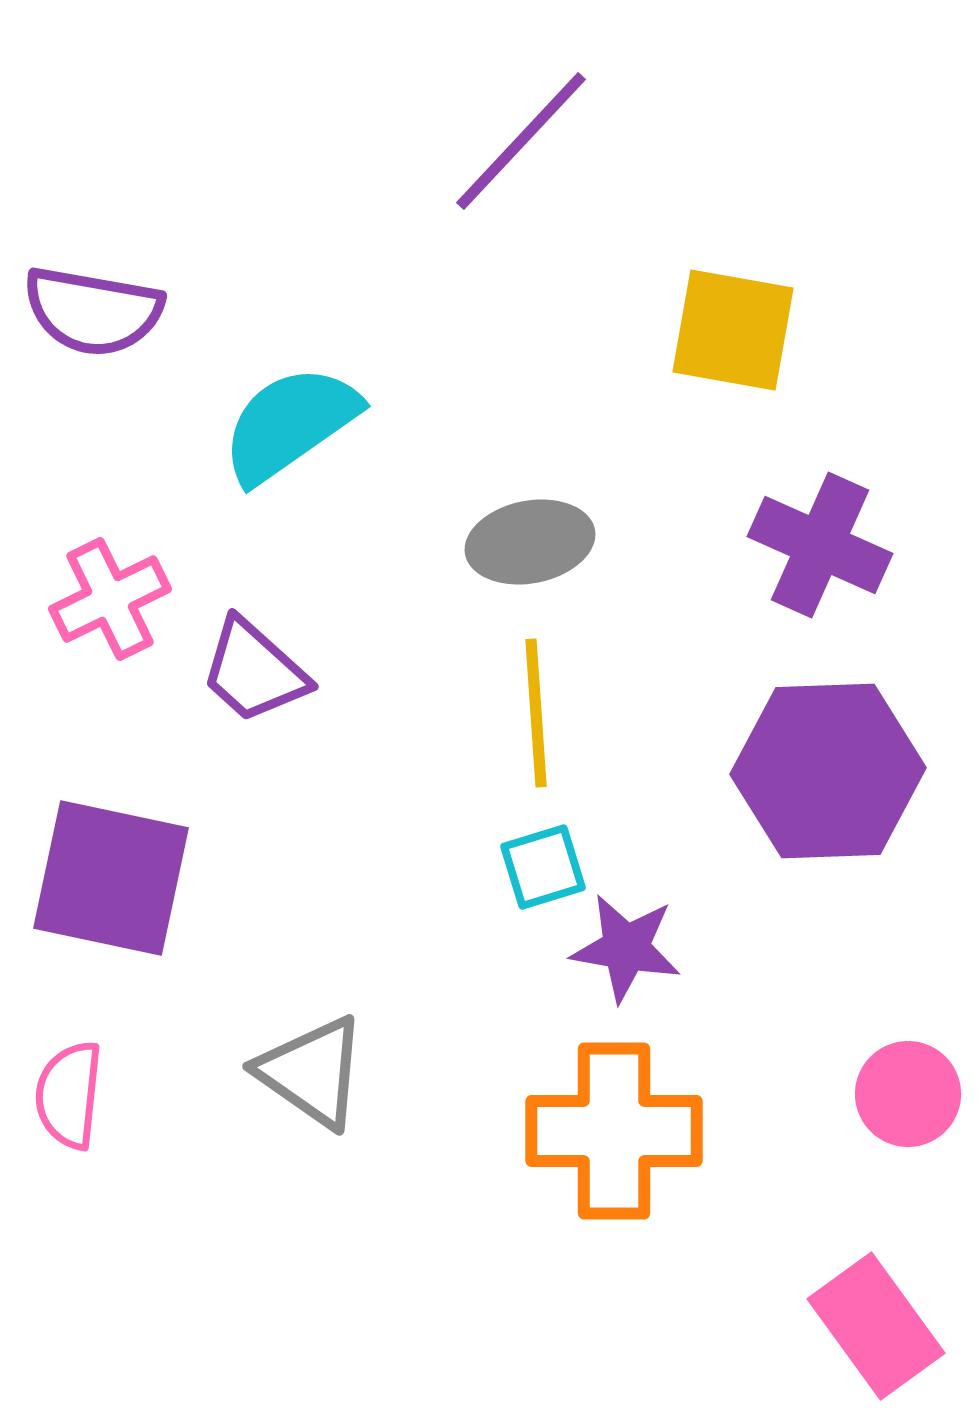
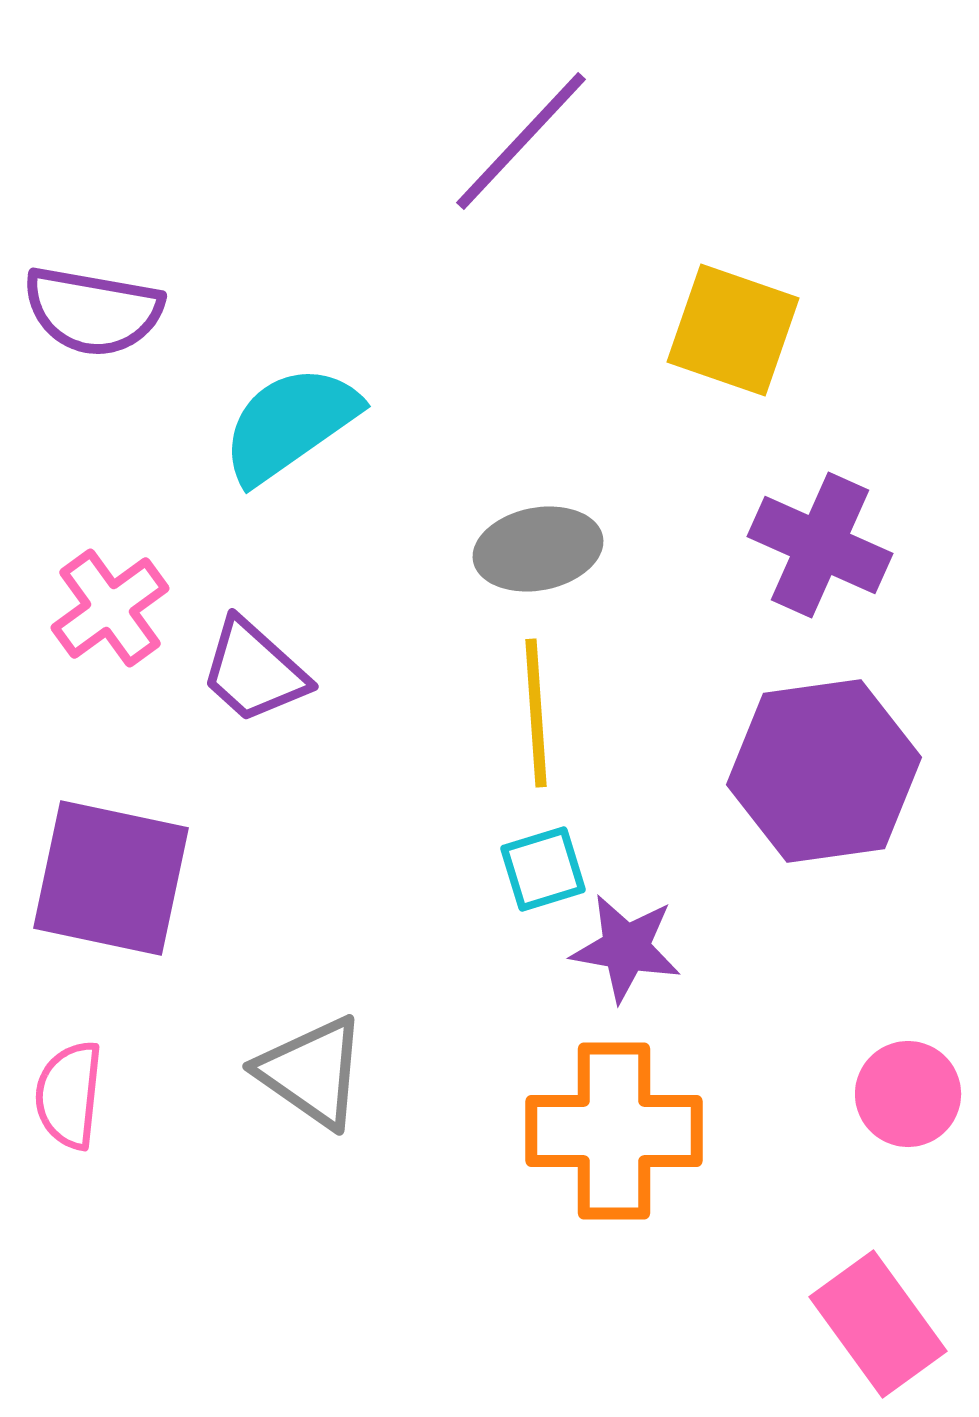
yellow square: rotated 9 degrees clockwise
gray ellipse: moved 8 px right, 7 px down
pink cross: moved 9 px down; rotated 10 degrees counterclockwise
purple hexagon: moved 4 px left; rotated 6 degrees counterclockwise
cyan square: moved 2 px down
pink rectangle: moved 2 px right, 2 px up
